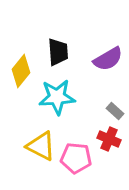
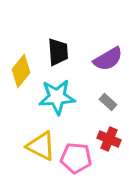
gray rectangle: moved 7 px left, 9 px up
